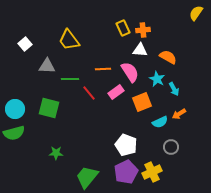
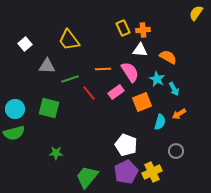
green line: rotated 18 degrees counterclockwise
cyan semicircle: rotated 49 degrees counterclockwise
gray circle: moved 5 px right, 4 px down
